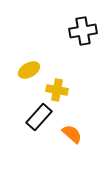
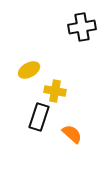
black cross: moved 1 px left, 4 px up
yellow cross: moved 2 px left, 1 px down
black rectangle: rotated 24 degrees counterclockwise
